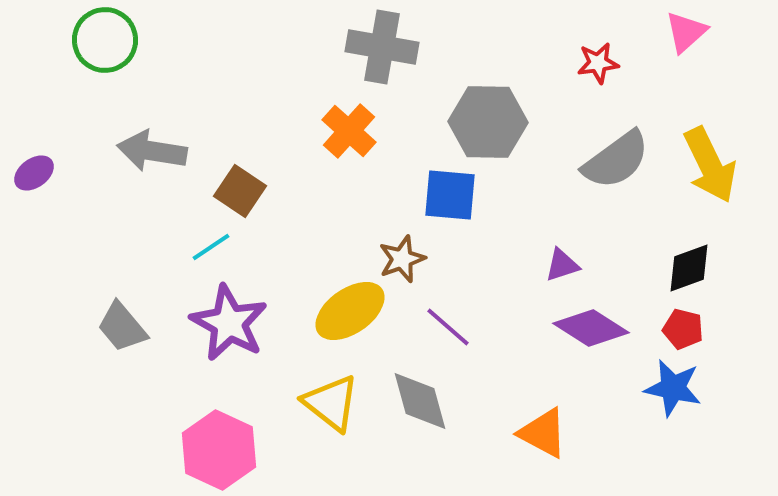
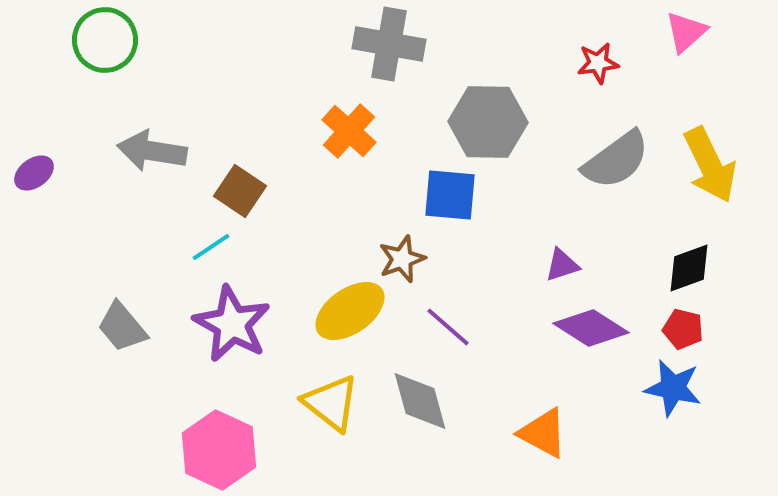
gray cross: moved 7 px right, 3 px up
purple star: moved 3 px right, 1 px down
